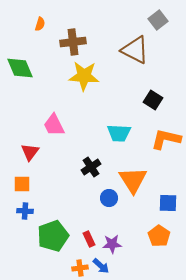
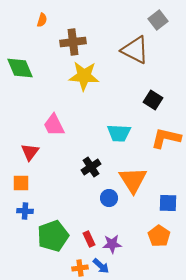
orange semicircle: moved 2 px right, 4 px up
orange L-shape: moved 1 px up
orange square: moved 1 px left, 1 px up
